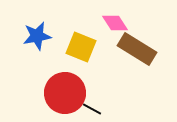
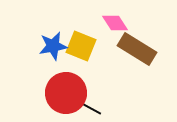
blue star: moved 16 px right, 10 px down
yellow square: moved 1 px up
red circle: moved 1 px right
